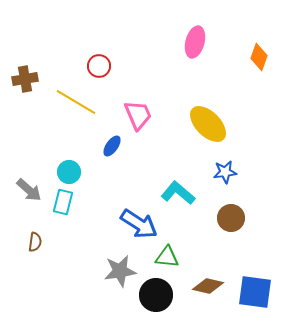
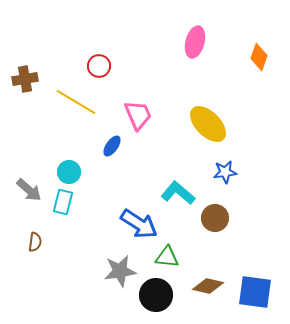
brown circle: moved 16 px left
